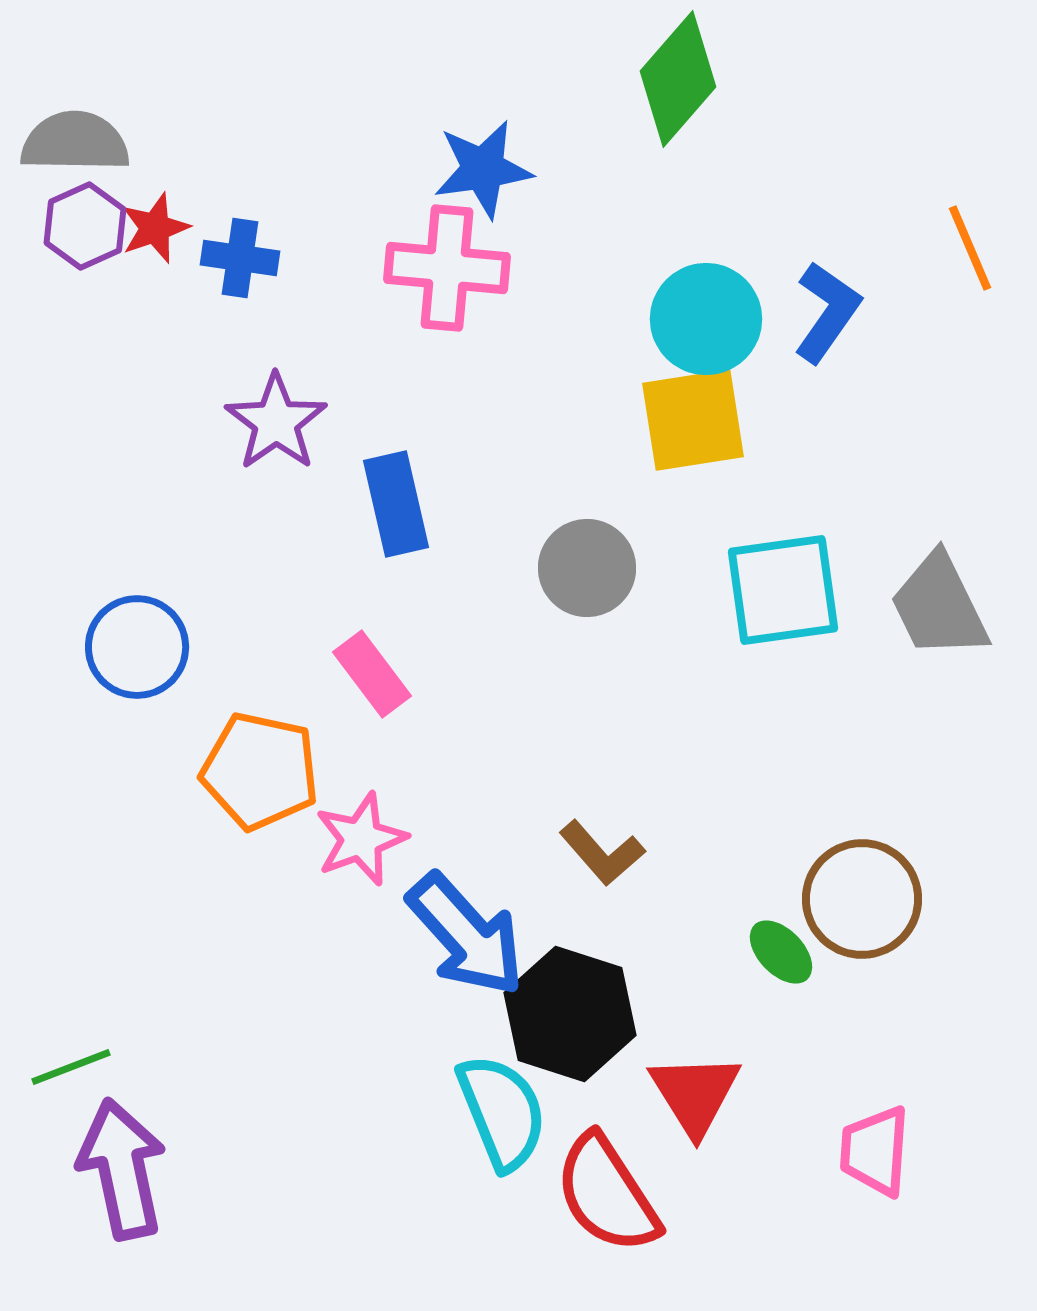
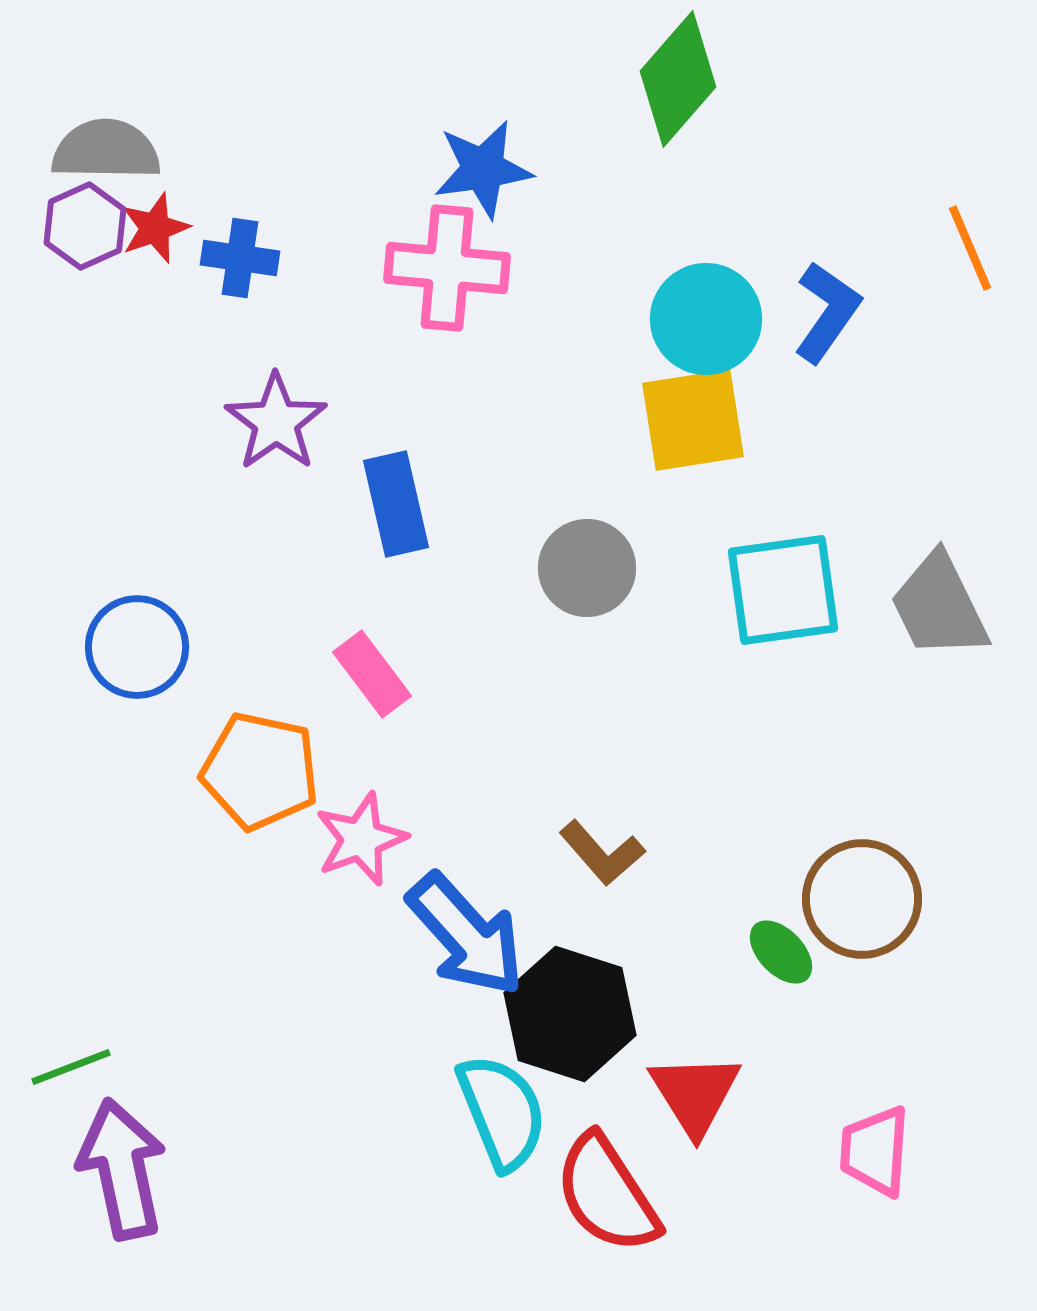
gray semicircle: moved 31 px right, 8 px down
